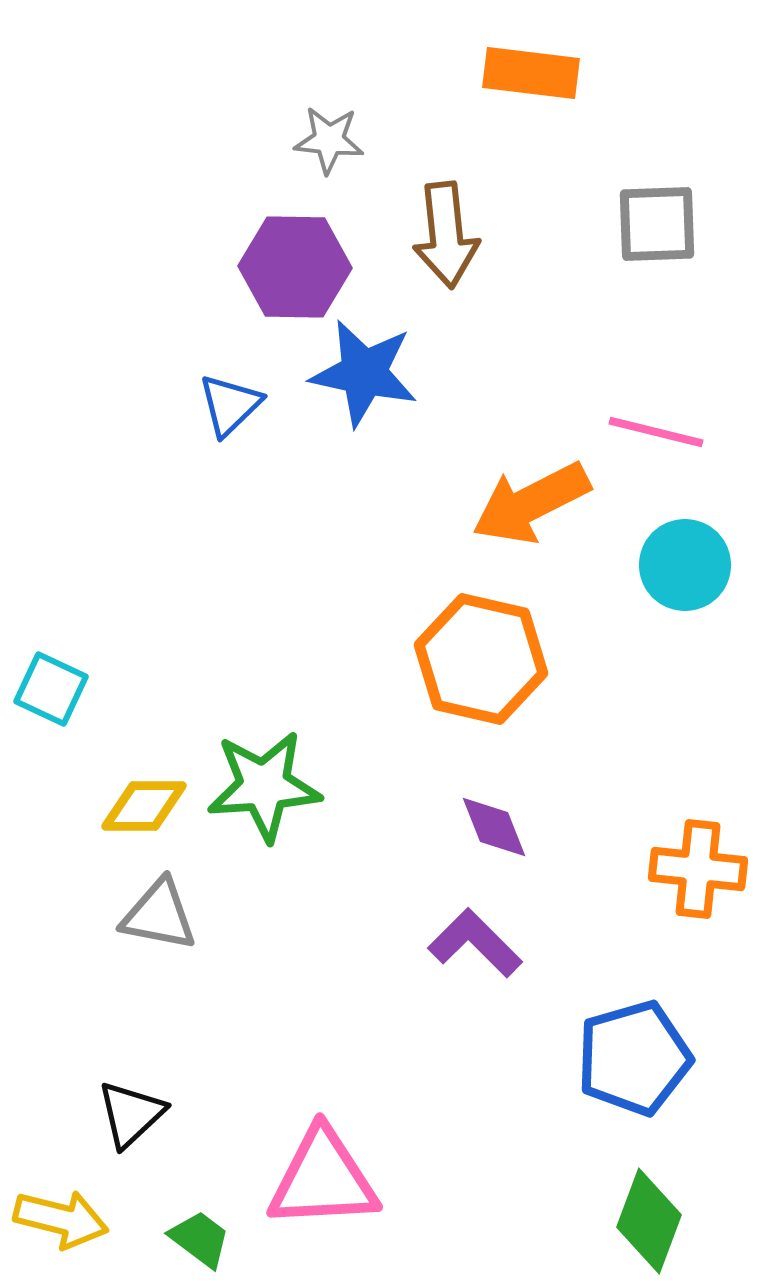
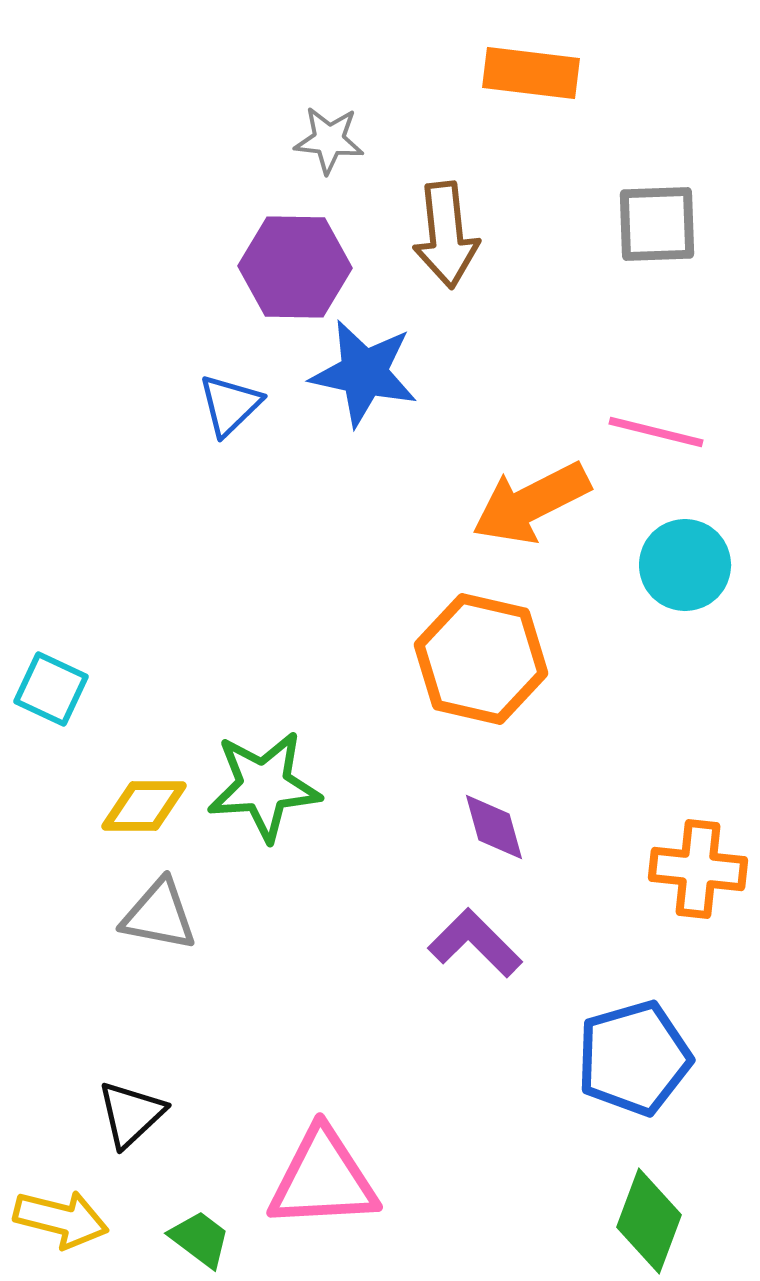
purple diamond: rotated 6 degrees clockwise
